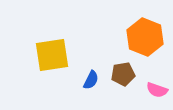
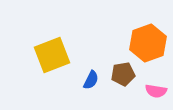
orange hexagon: moved 3 px right, 6 px down; rotated 18 degrees clockwise
yellow square: rotated 12 degrees counterclockwise
pink semicircle: moved 1 px left, 1 px down; rotated 10 degrees counterclockwise
